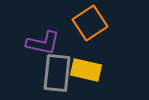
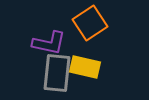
purple L-shape: moved 6 px right
yellow rectangle: moved 1 px left, 3 px up
